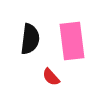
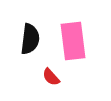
pink rectangle: moved 1 px right
